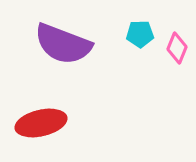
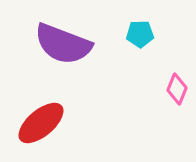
pink diamond: moved 41 px down
red ellipse: rotated 27 degrees counterclockwise
